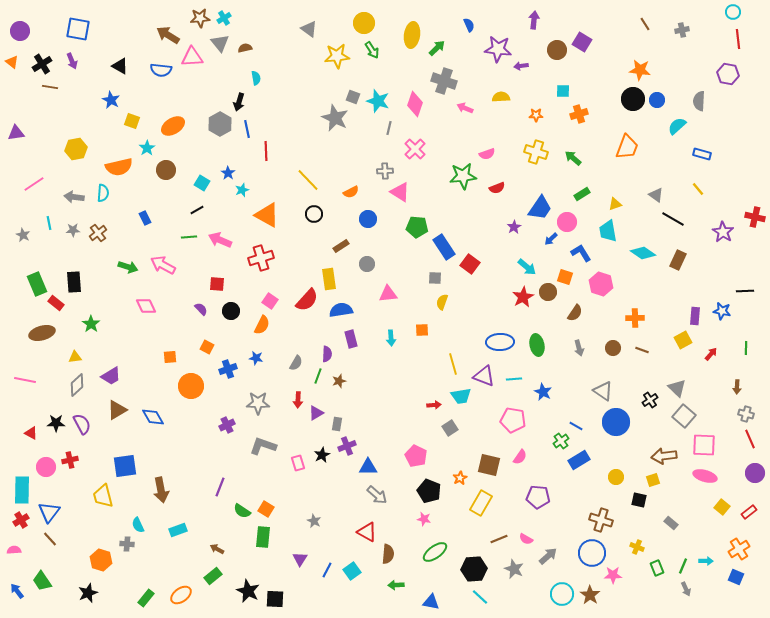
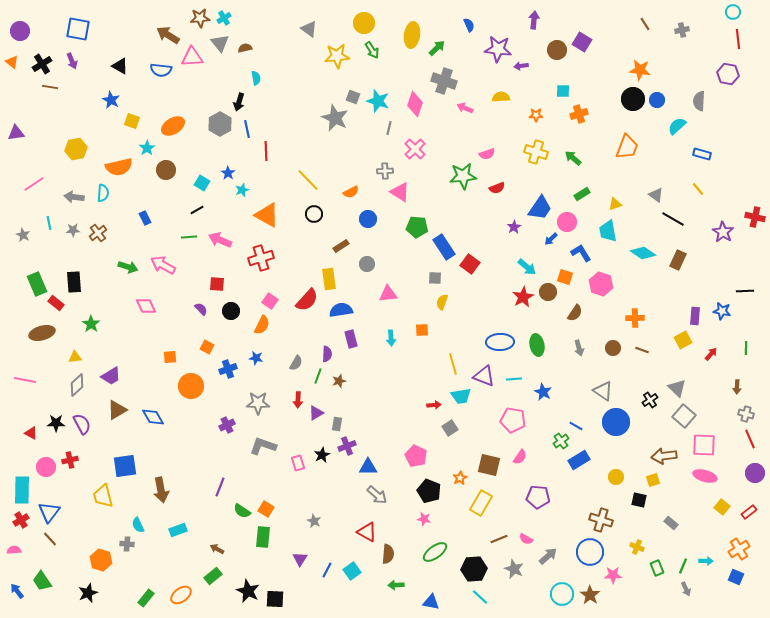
blue circle at (592, 553): moved 2 px left, 1 px up
